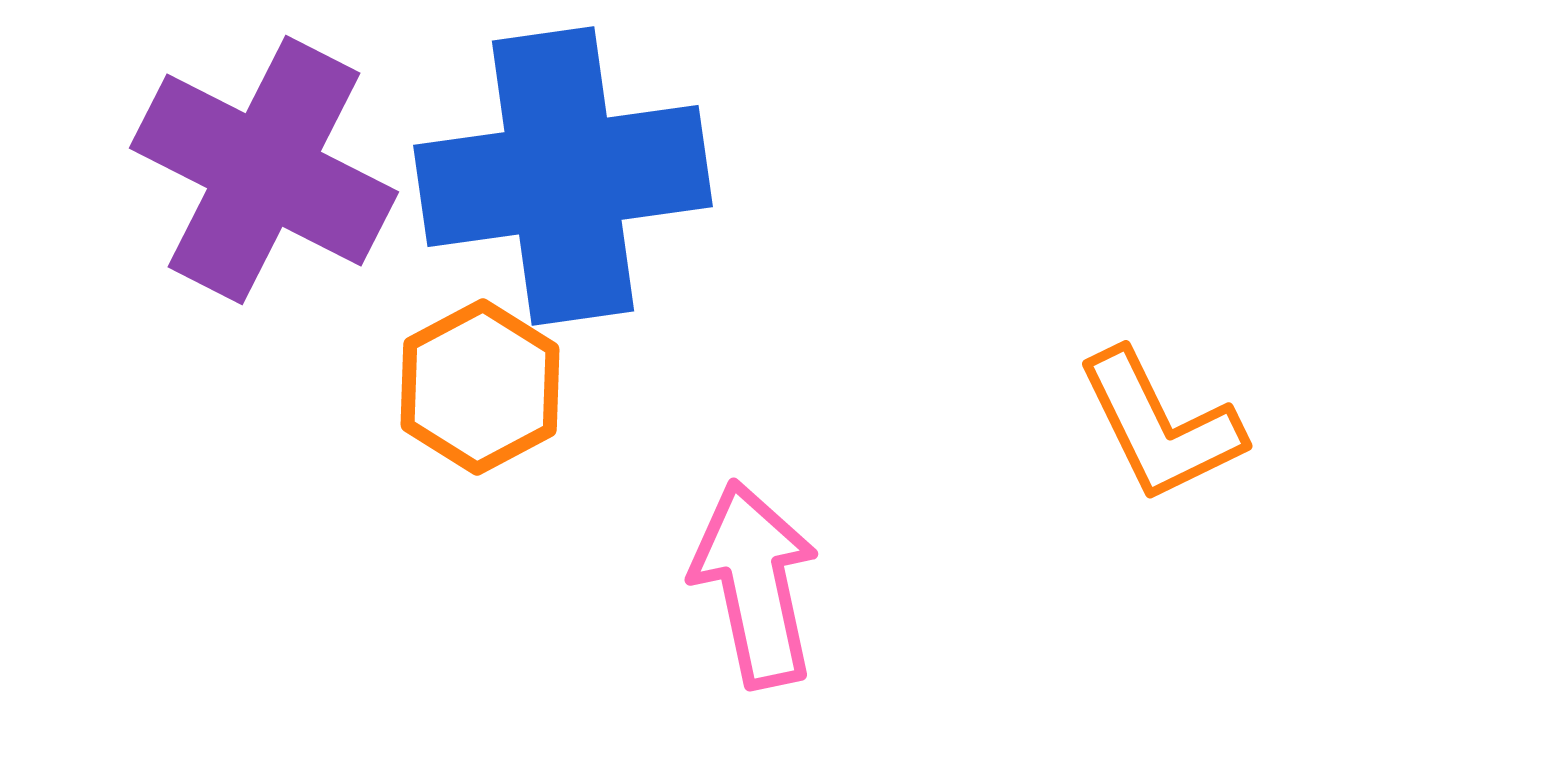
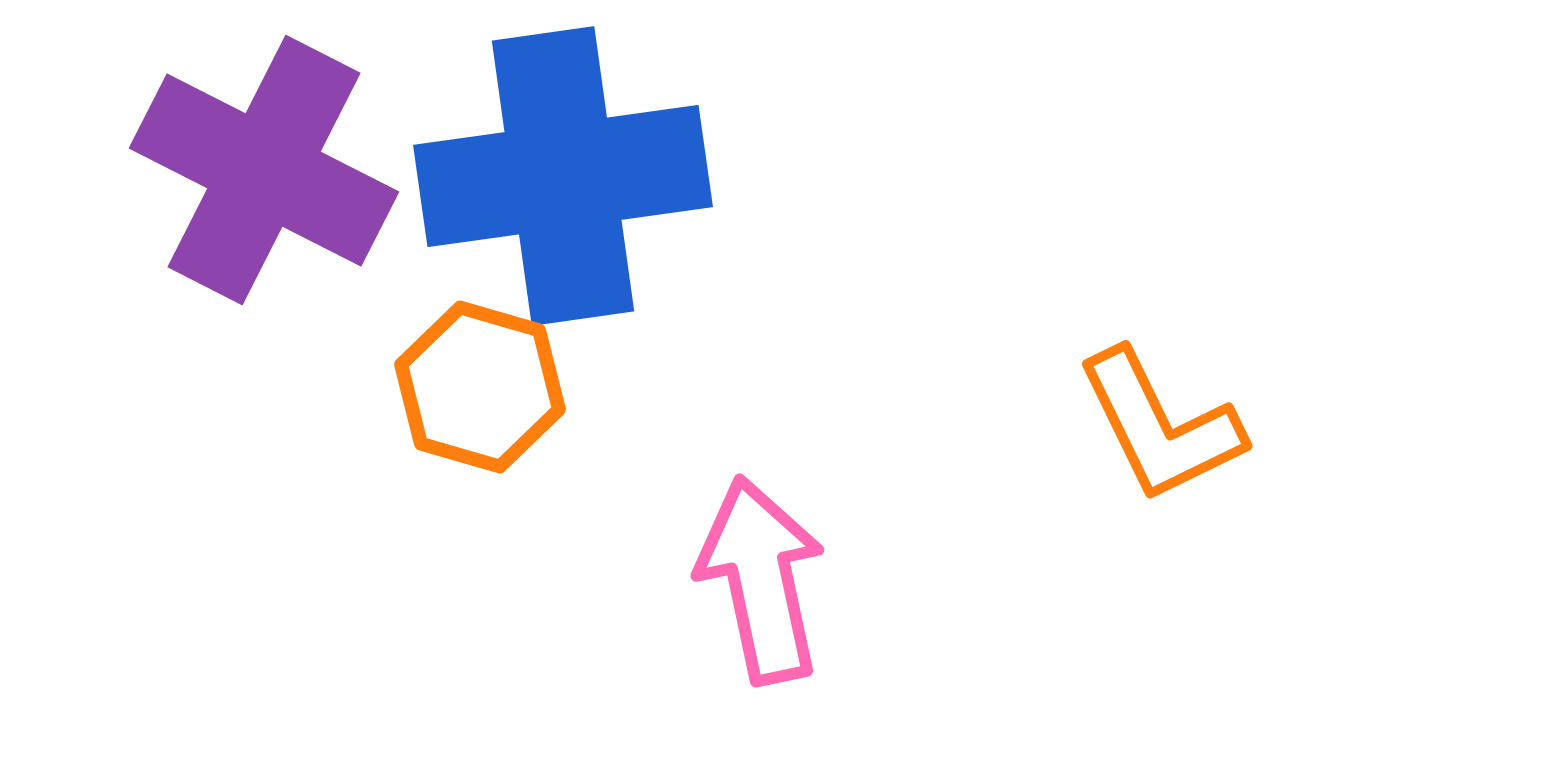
orange hexagon: rotated 16 degrees counterclockwise
pink arrow: moved 6 px right, 4 px up
